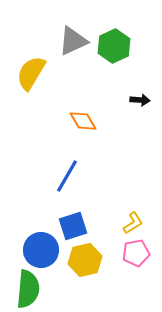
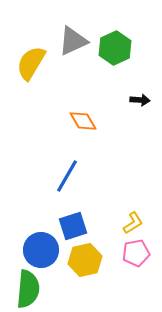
green hexagon: moved 1 px right, 2 px down
yellow semicircle: moved 10 px up
